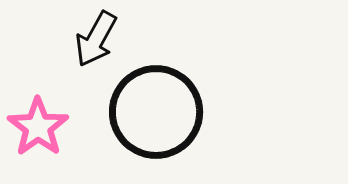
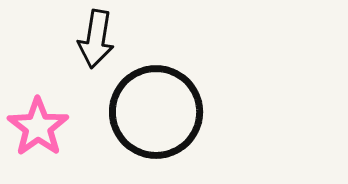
black arrow: rotated 20 degrees counterclockwise
